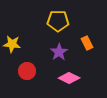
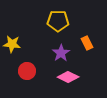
purple star: moved 2 px right, 1 px down
pink diamond: moved 1 px left, 1 px up
